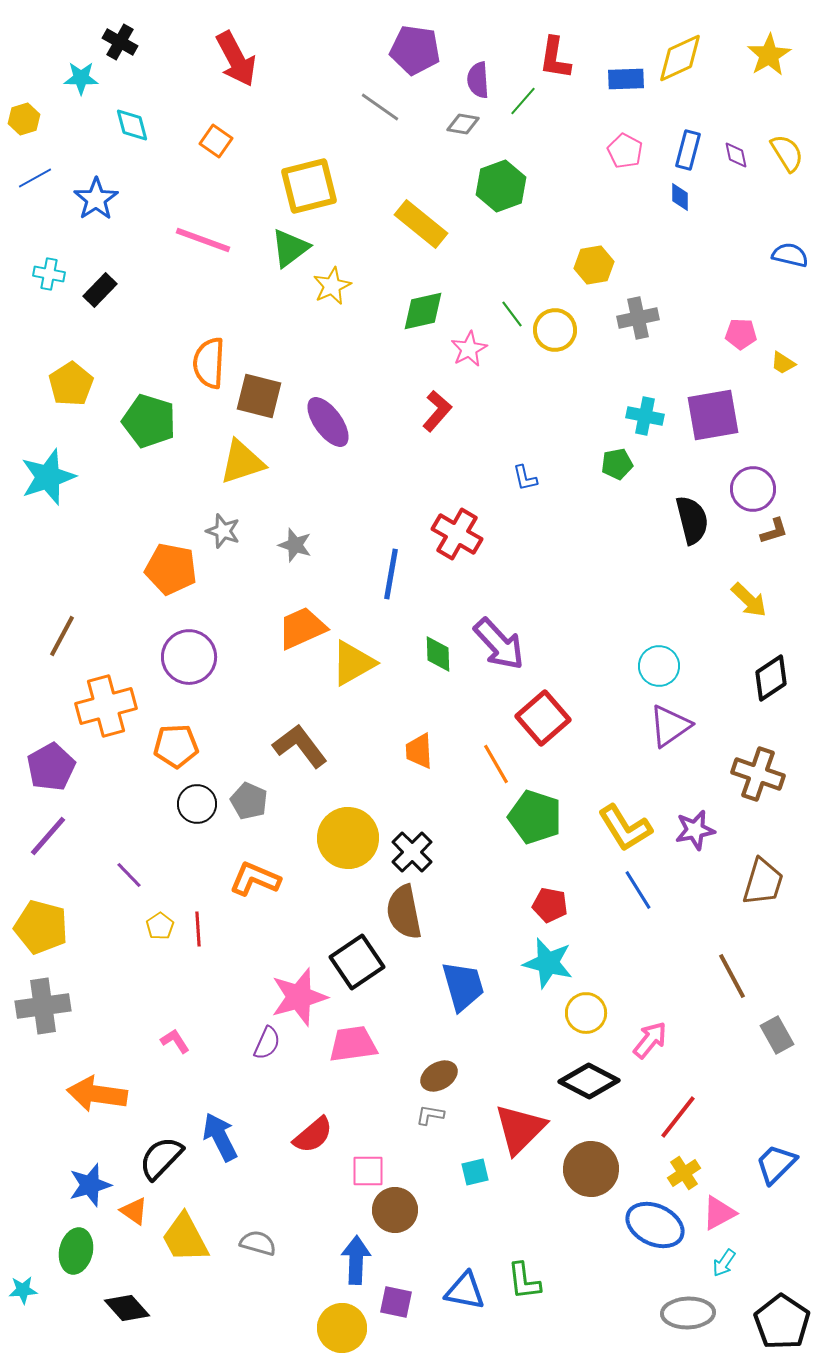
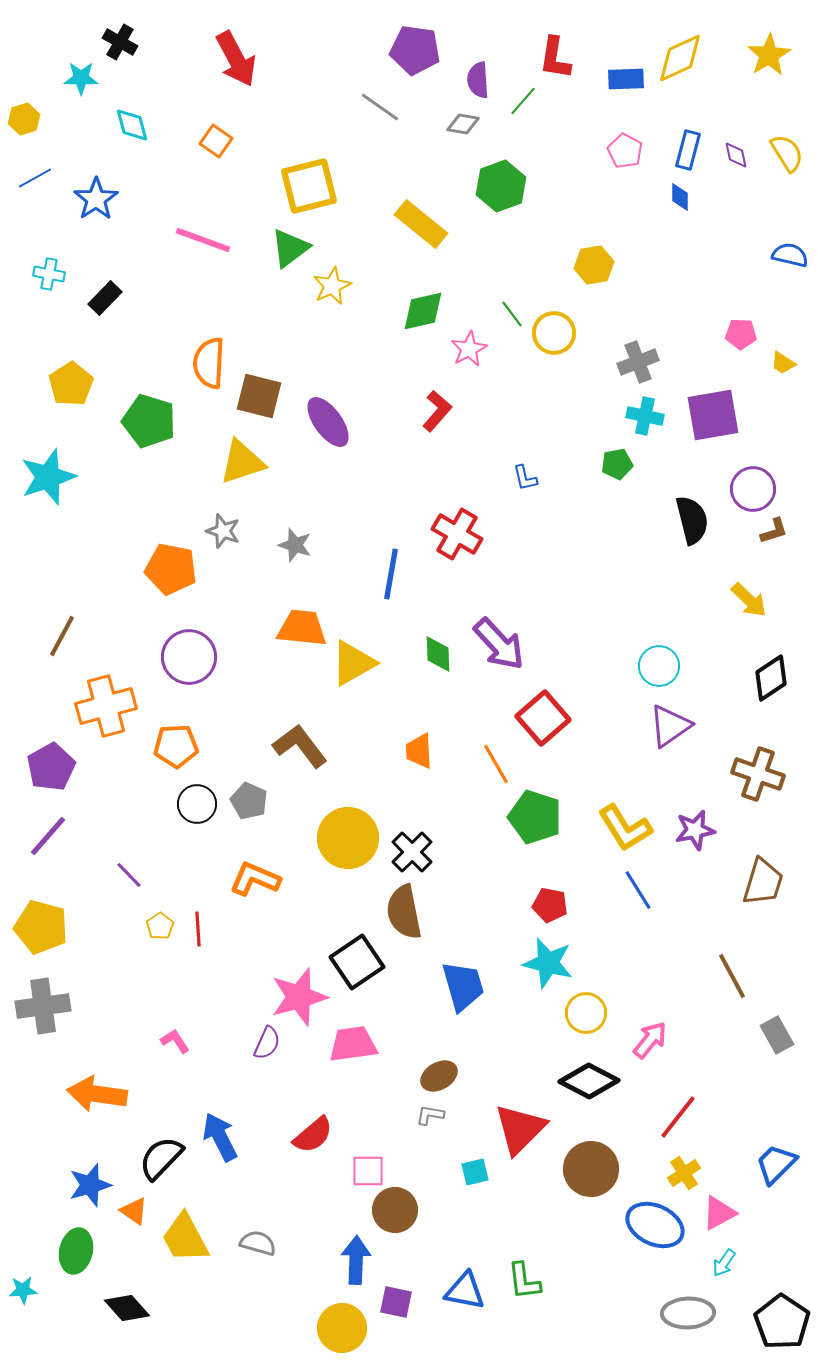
black rectangle at (100, 290): moved 5 px right, 8 px down
gray cross at (638, 318): moved 44 px down; rotated 9 degrees counterclockwise
yellow circle at (555, 330): moved 1 px left, 3 px down
orange trapezoid at (302, 628): rotated 30 degrees clockwise
